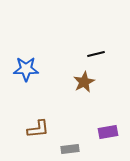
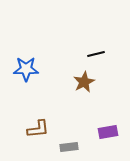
gray rectangle: moved 1 px left, 2 px up
